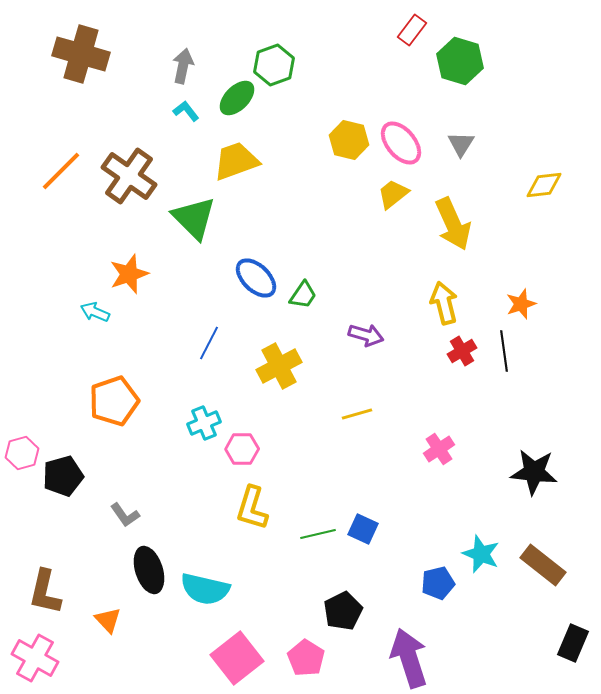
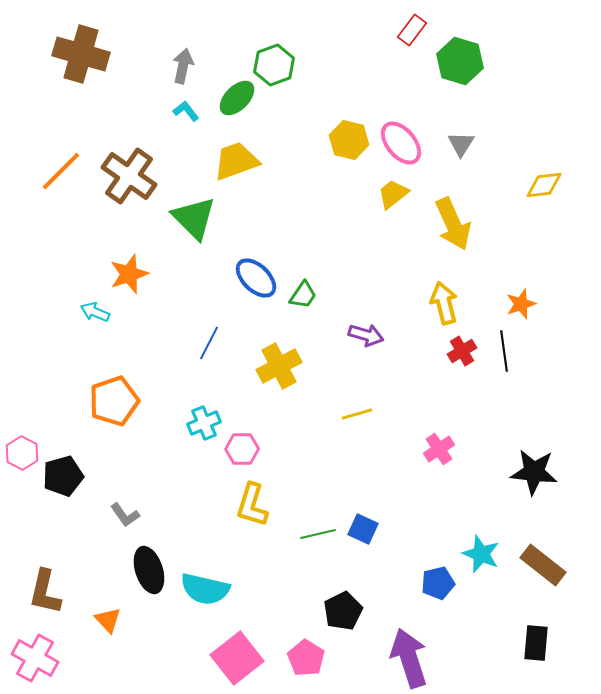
pink hexagon at (22, 453): rotated 16 degrees counterclockwise
yellow L-shape at (252, 508): moved 3 px up
black rectangle at (573, 643): moved 37 px left; rotated 18 degrees counterclockwise
